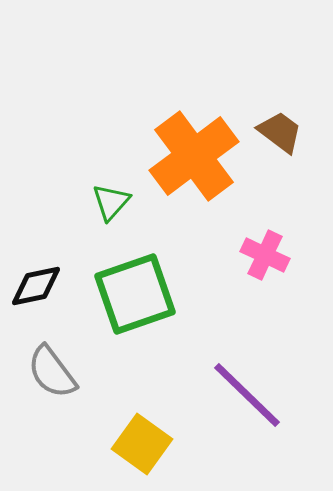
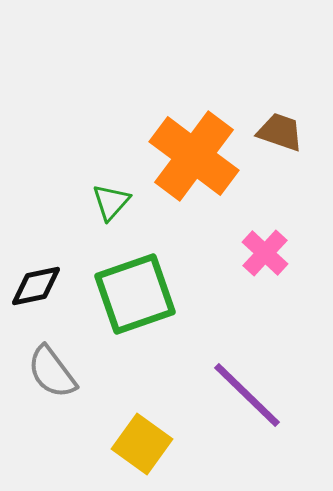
brown trapezoid: rotated 18 degrees counterclockwise
orange cross: rotated 16 degrees counterclockwise
pink cross: moved 2 px up; rotated 18 degrees clockwise
